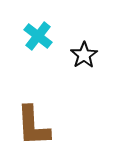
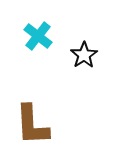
brown L-shape: moved 1 px left, 1 px up
